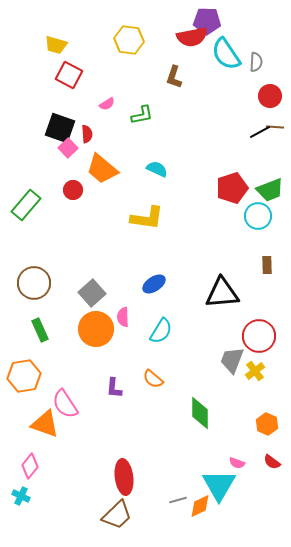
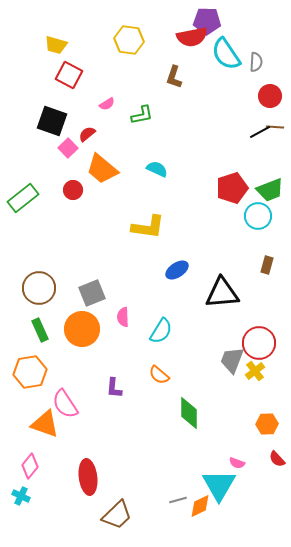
black square at (60, 128): moved 8 px left, 7 px up
red semicircle at (87, 134): rotated 126 degrees counterclockwise
green rectangle at (26, 205): moved 3 px left, 7 px up; rotated 12 degrees clockwise
yellow L-shape at (147, 218): moved 1 px right, 9 px down
brown rectangle at (267, 265): rotated 18 degrees clockwise
brown circle at (34, 283): moved 5 px right, 5 px down
blue ellipse at (154, 284): moved 23 px right, 14 px up
gray square at (92, 293): rotated 20 degrees clockwise
orange circle at (96, 329): moved 14 px left
red circle at (259, 336): moved 7 px down
orange hexagon at (24, 376): moved 6 px right, 4 px up
orange semicircle at (153, 379): moved 6 px right, 4 px up
green diamond at (200, 413): moved 11 px left
orange hexagon at (267, 424): rotated 25 degrees counterclockwise
red semicircle at (272, 462): moved 5 px right, 3 px up; rotated 12 degrees clockwise
red ellipse at (124, 477): moved 36 px left
